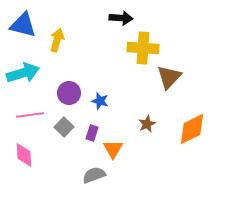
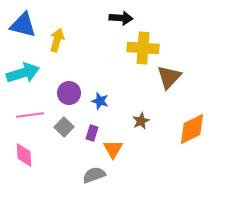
brown star: moved 6 px left, 3 px up
